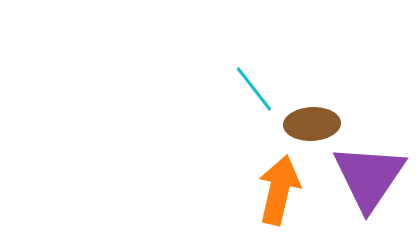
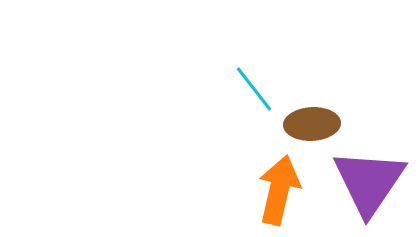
purple triangle: moved 5 px down
